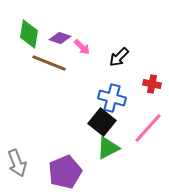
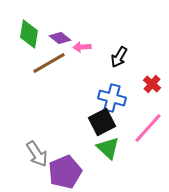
purple diamond: rotated 20 degrees clockwise
pink arrow: rotated 132 degrees clockwise
black arrow: rotated 15 degrees counterclockwise
brown line: rotated 52 degrees counterclockwise
red cross: rotated 30 degrees clockwise
black square: rotated 24 degrees clockwise
green triangle: rotated 50 degrees counterclockwise
gray arrow: moved 20 px right, 9 px up; rotated 12 degrees counterclockwise
